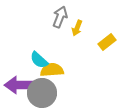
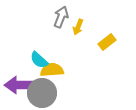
gray arrow: moved 1 px right
yellow arrow: moved 1 px right, 1 px up
